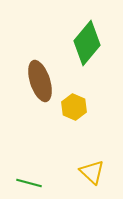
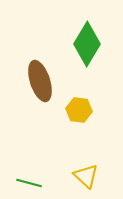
green diamond: moved 1 px down; rotated 9 degrees counterclockwise
yellow hexagon: moved 5 px right, 3 px down; rotated 15 degrees counterclockwise
yellow triangle: moved 6 px left, 4 px down
